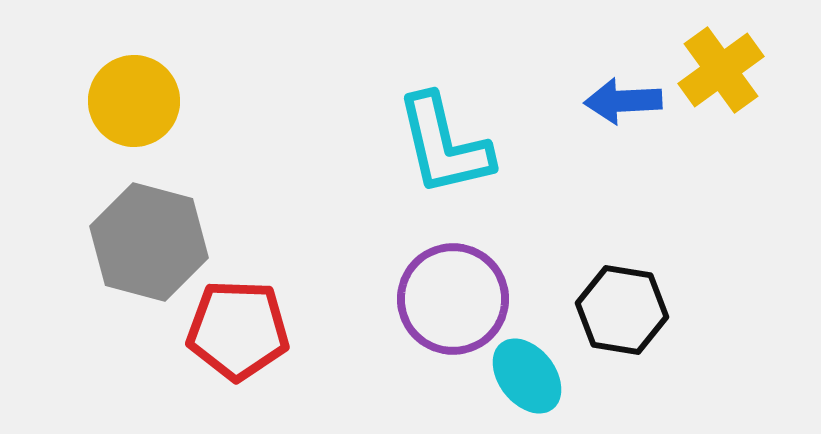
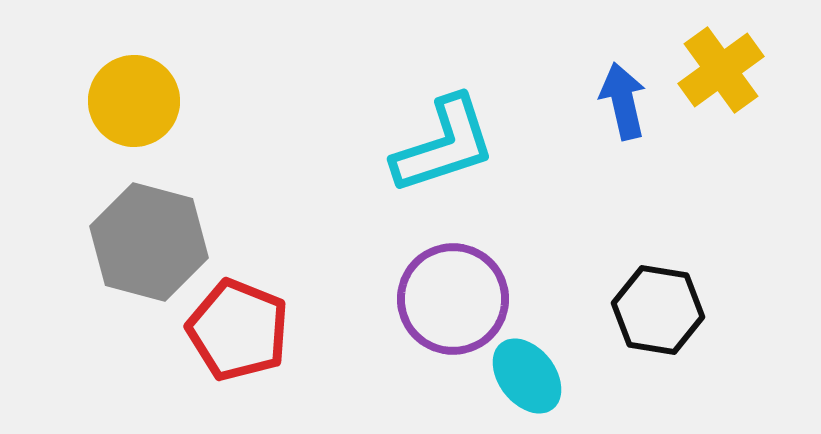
blue arrow: rotated 80 degrees clockwise
cyan L-shape: rotated 95 degrees counterclockwise
black hexagon: moved 36 px right
red pentagon: rotated 20 degrees clockwise
